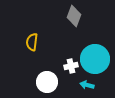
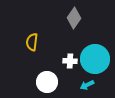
gray diamond: moved 2 px down; rotated 15 degrees clockwise
white cross: moved 1 px left, 5 px up; rotated 16 degrees clockwise
cyan arrow: rotated 40 degrees counterclockwise
